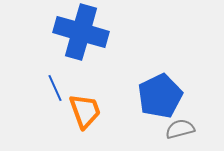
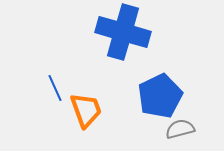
blue cross: moved 42 px right
orange trapezoid: moved 1 px right, 1 px up
